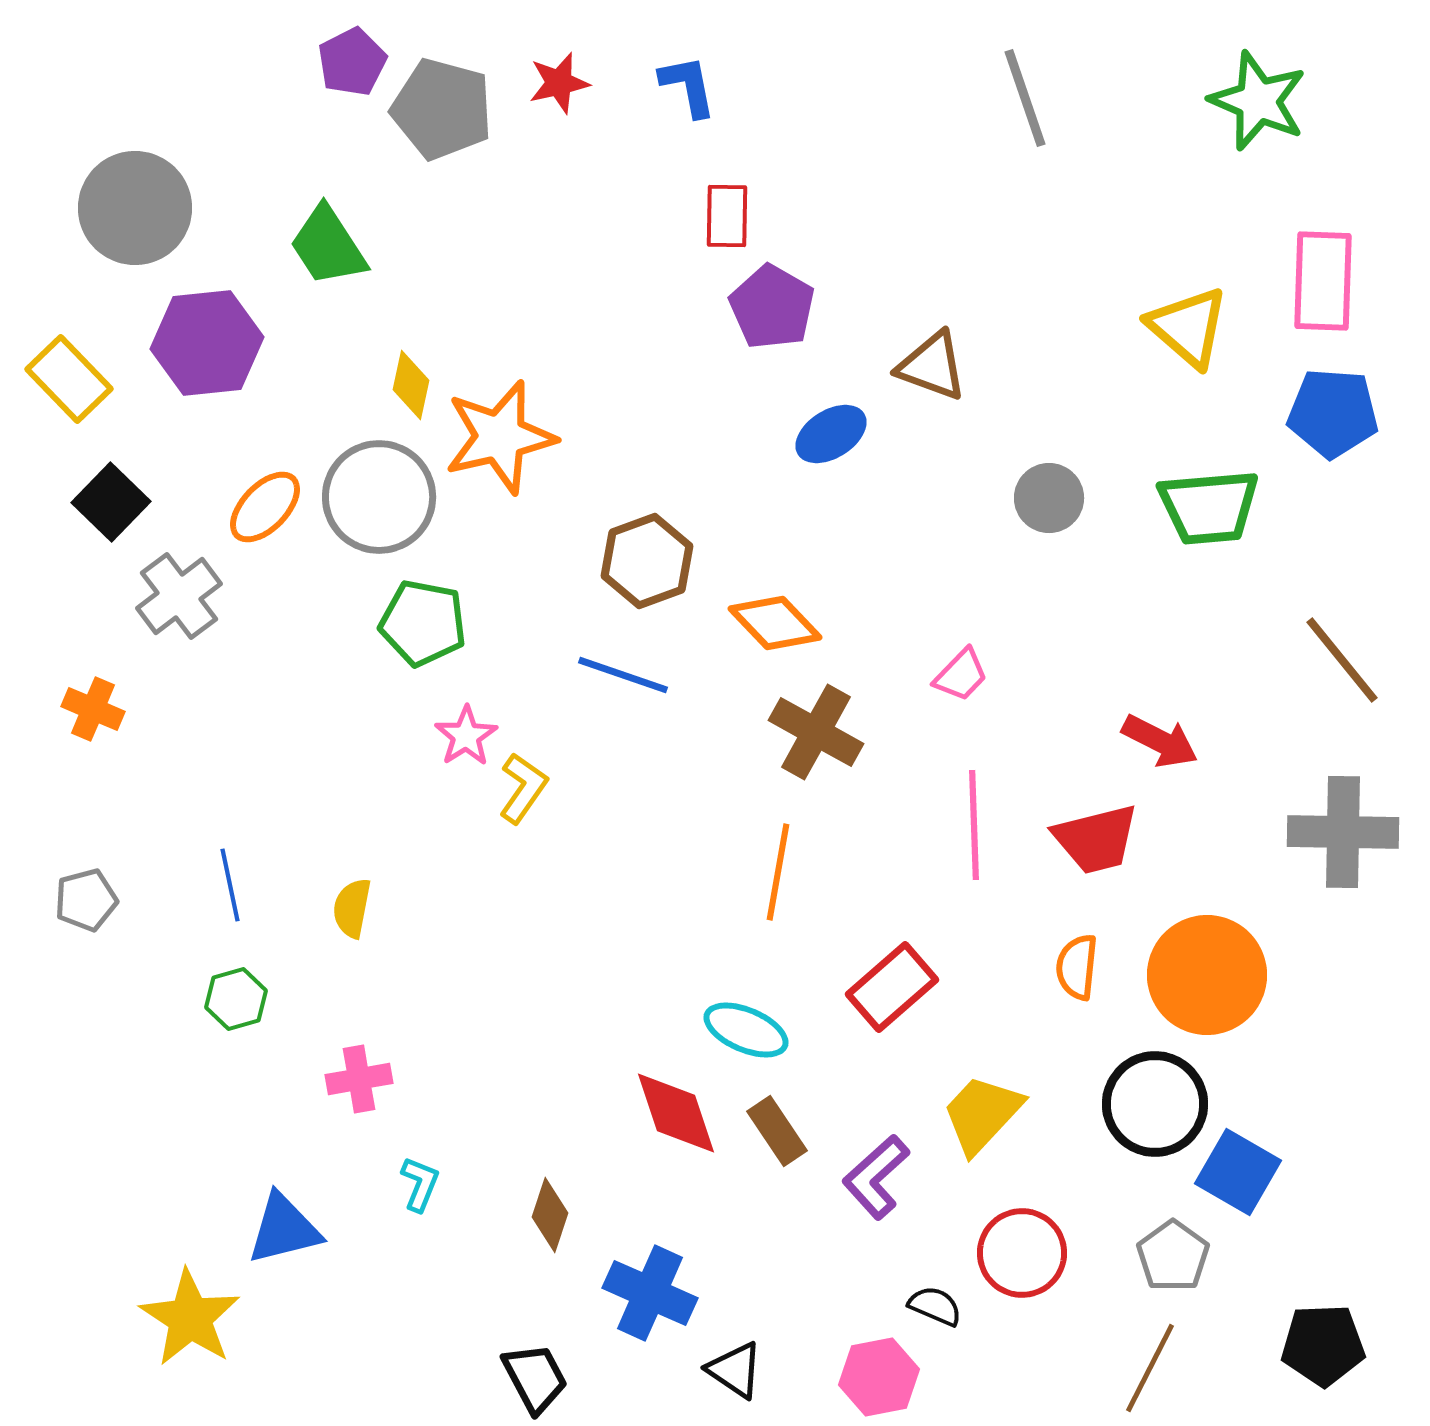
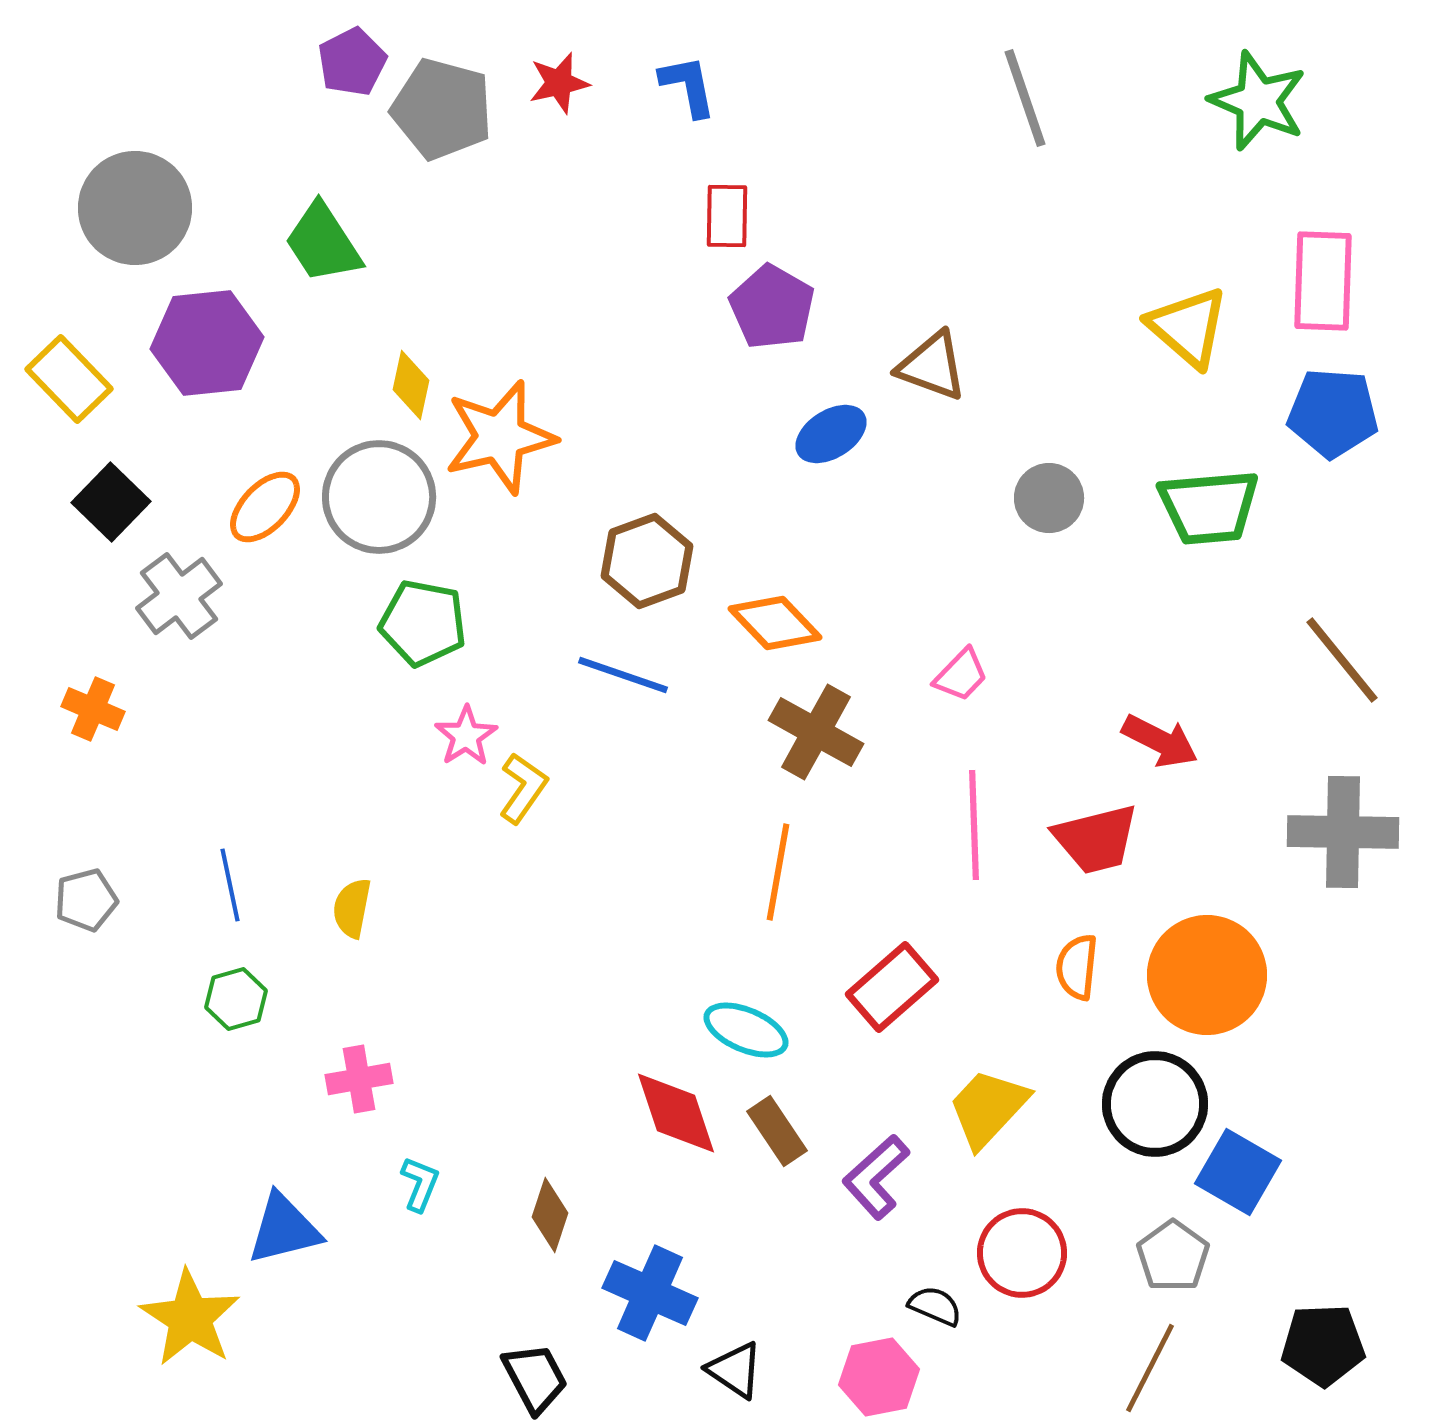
green trapezoid at (328, 246): moved 5 px left, 3 px up
yellow trapezoid at (982, 1114): moved 6 px right, 6 px up
